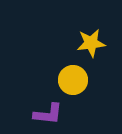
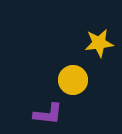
yellow star: moved 8 px right
